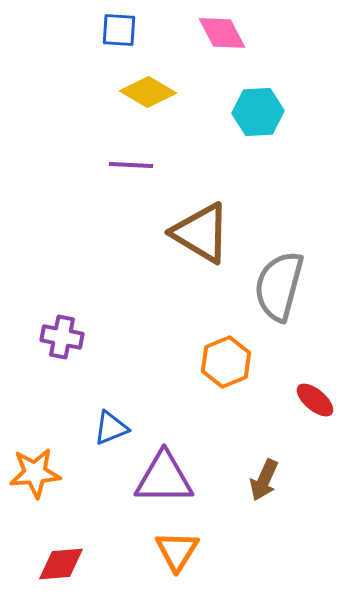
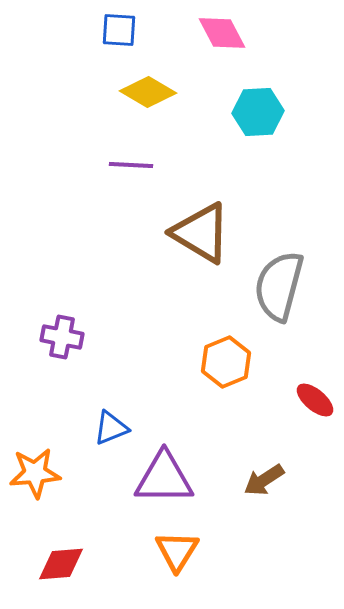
brown arrow: rotated 33 degrees clockwise
